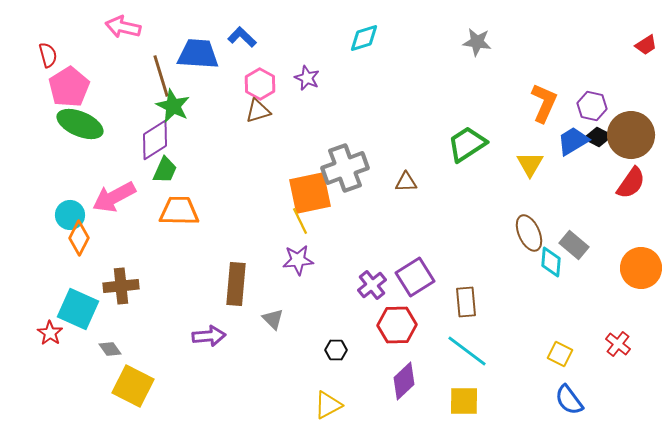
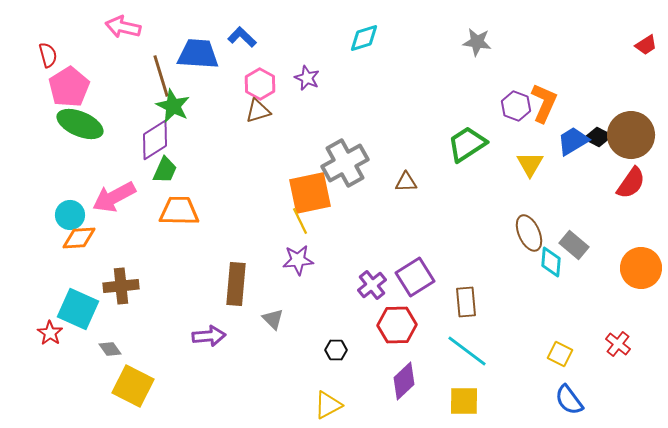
purple hexagon at (592, 106): moved 76 px left; rotated 8 degrees clockwise
gray cross at (345, 168): moved 5 px up; rotated 9 degrees counterclockwise
orange diamond at (79, 238): rotated 60 degrees clockwise
